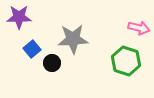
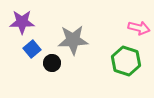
purple star: moved 3 px right, 5 px down
gray star: moved 1 px down
